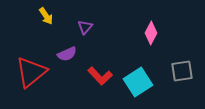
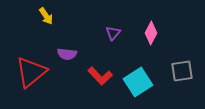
purple triangle: moved 28 px right, 6 px down
purple semicircle: rotated 30 degrees clockwise
